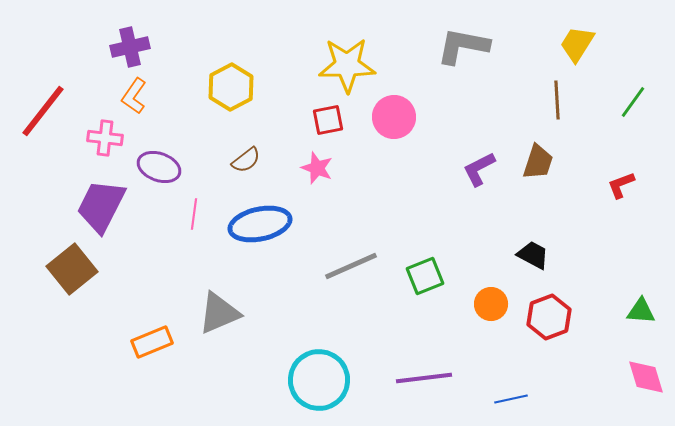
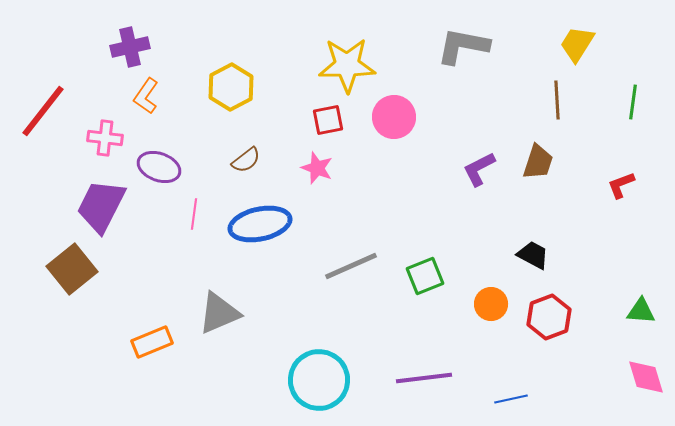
orange L-shape: moved 12 px right
green line: rotated 28 degrees counterclockwise
